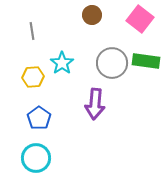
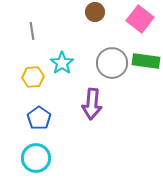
brown circle: moved 3 px right, 3 px up
purple arrow: moved 3 px left
